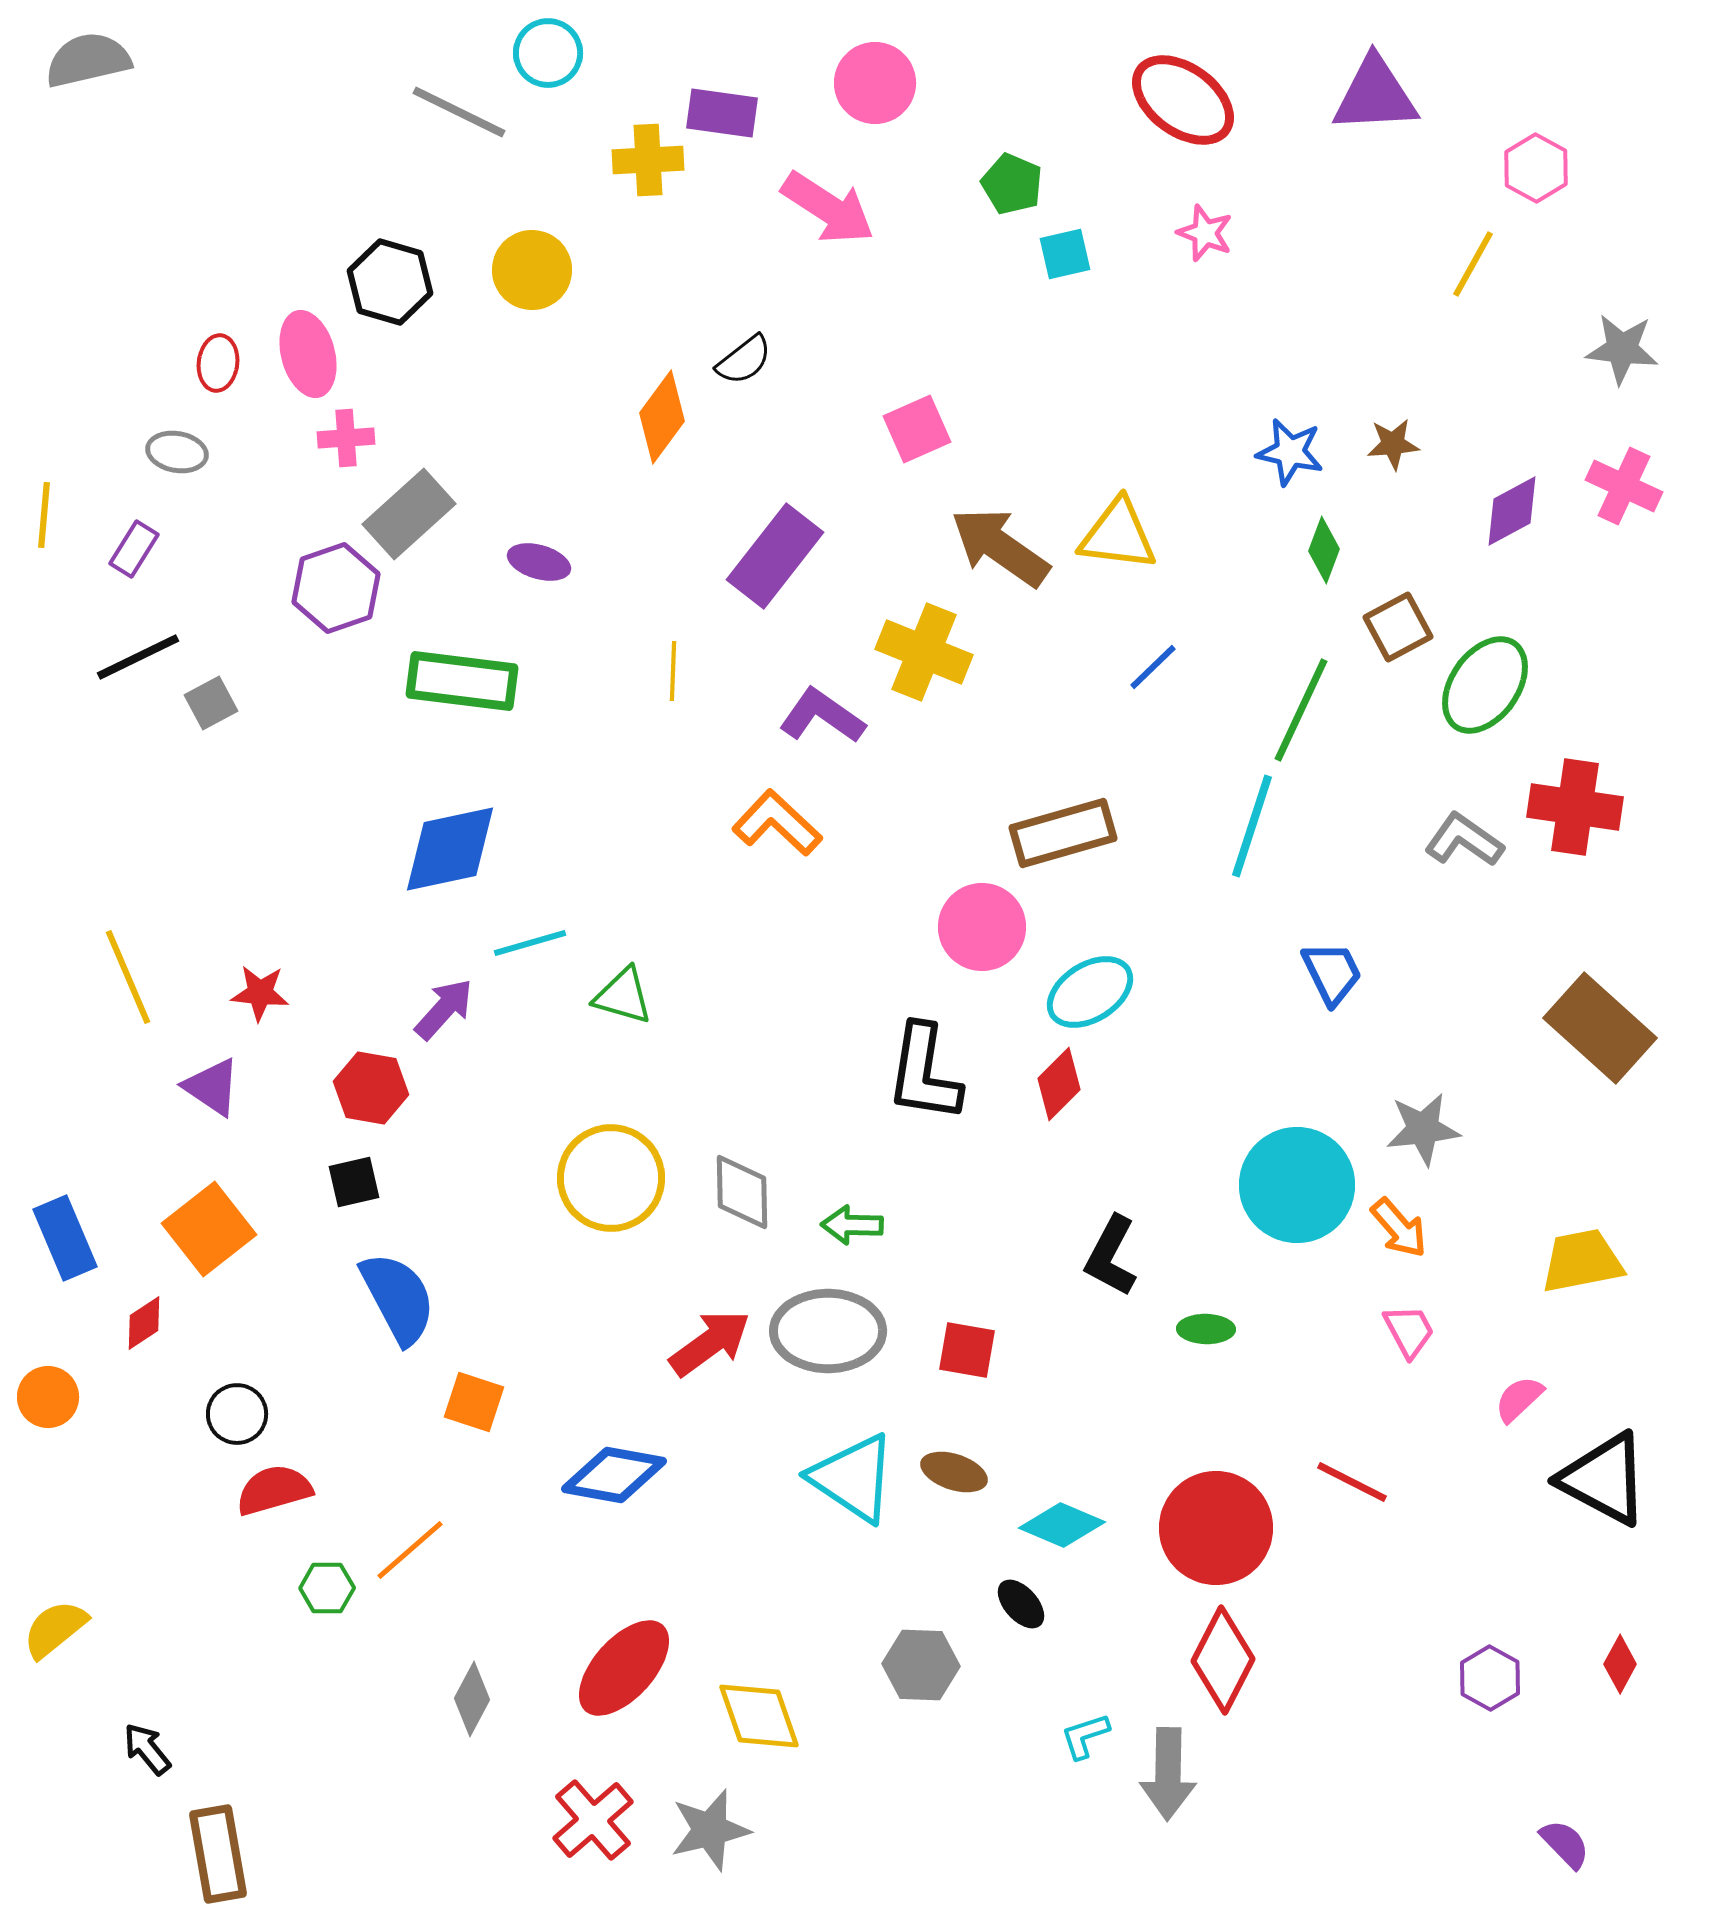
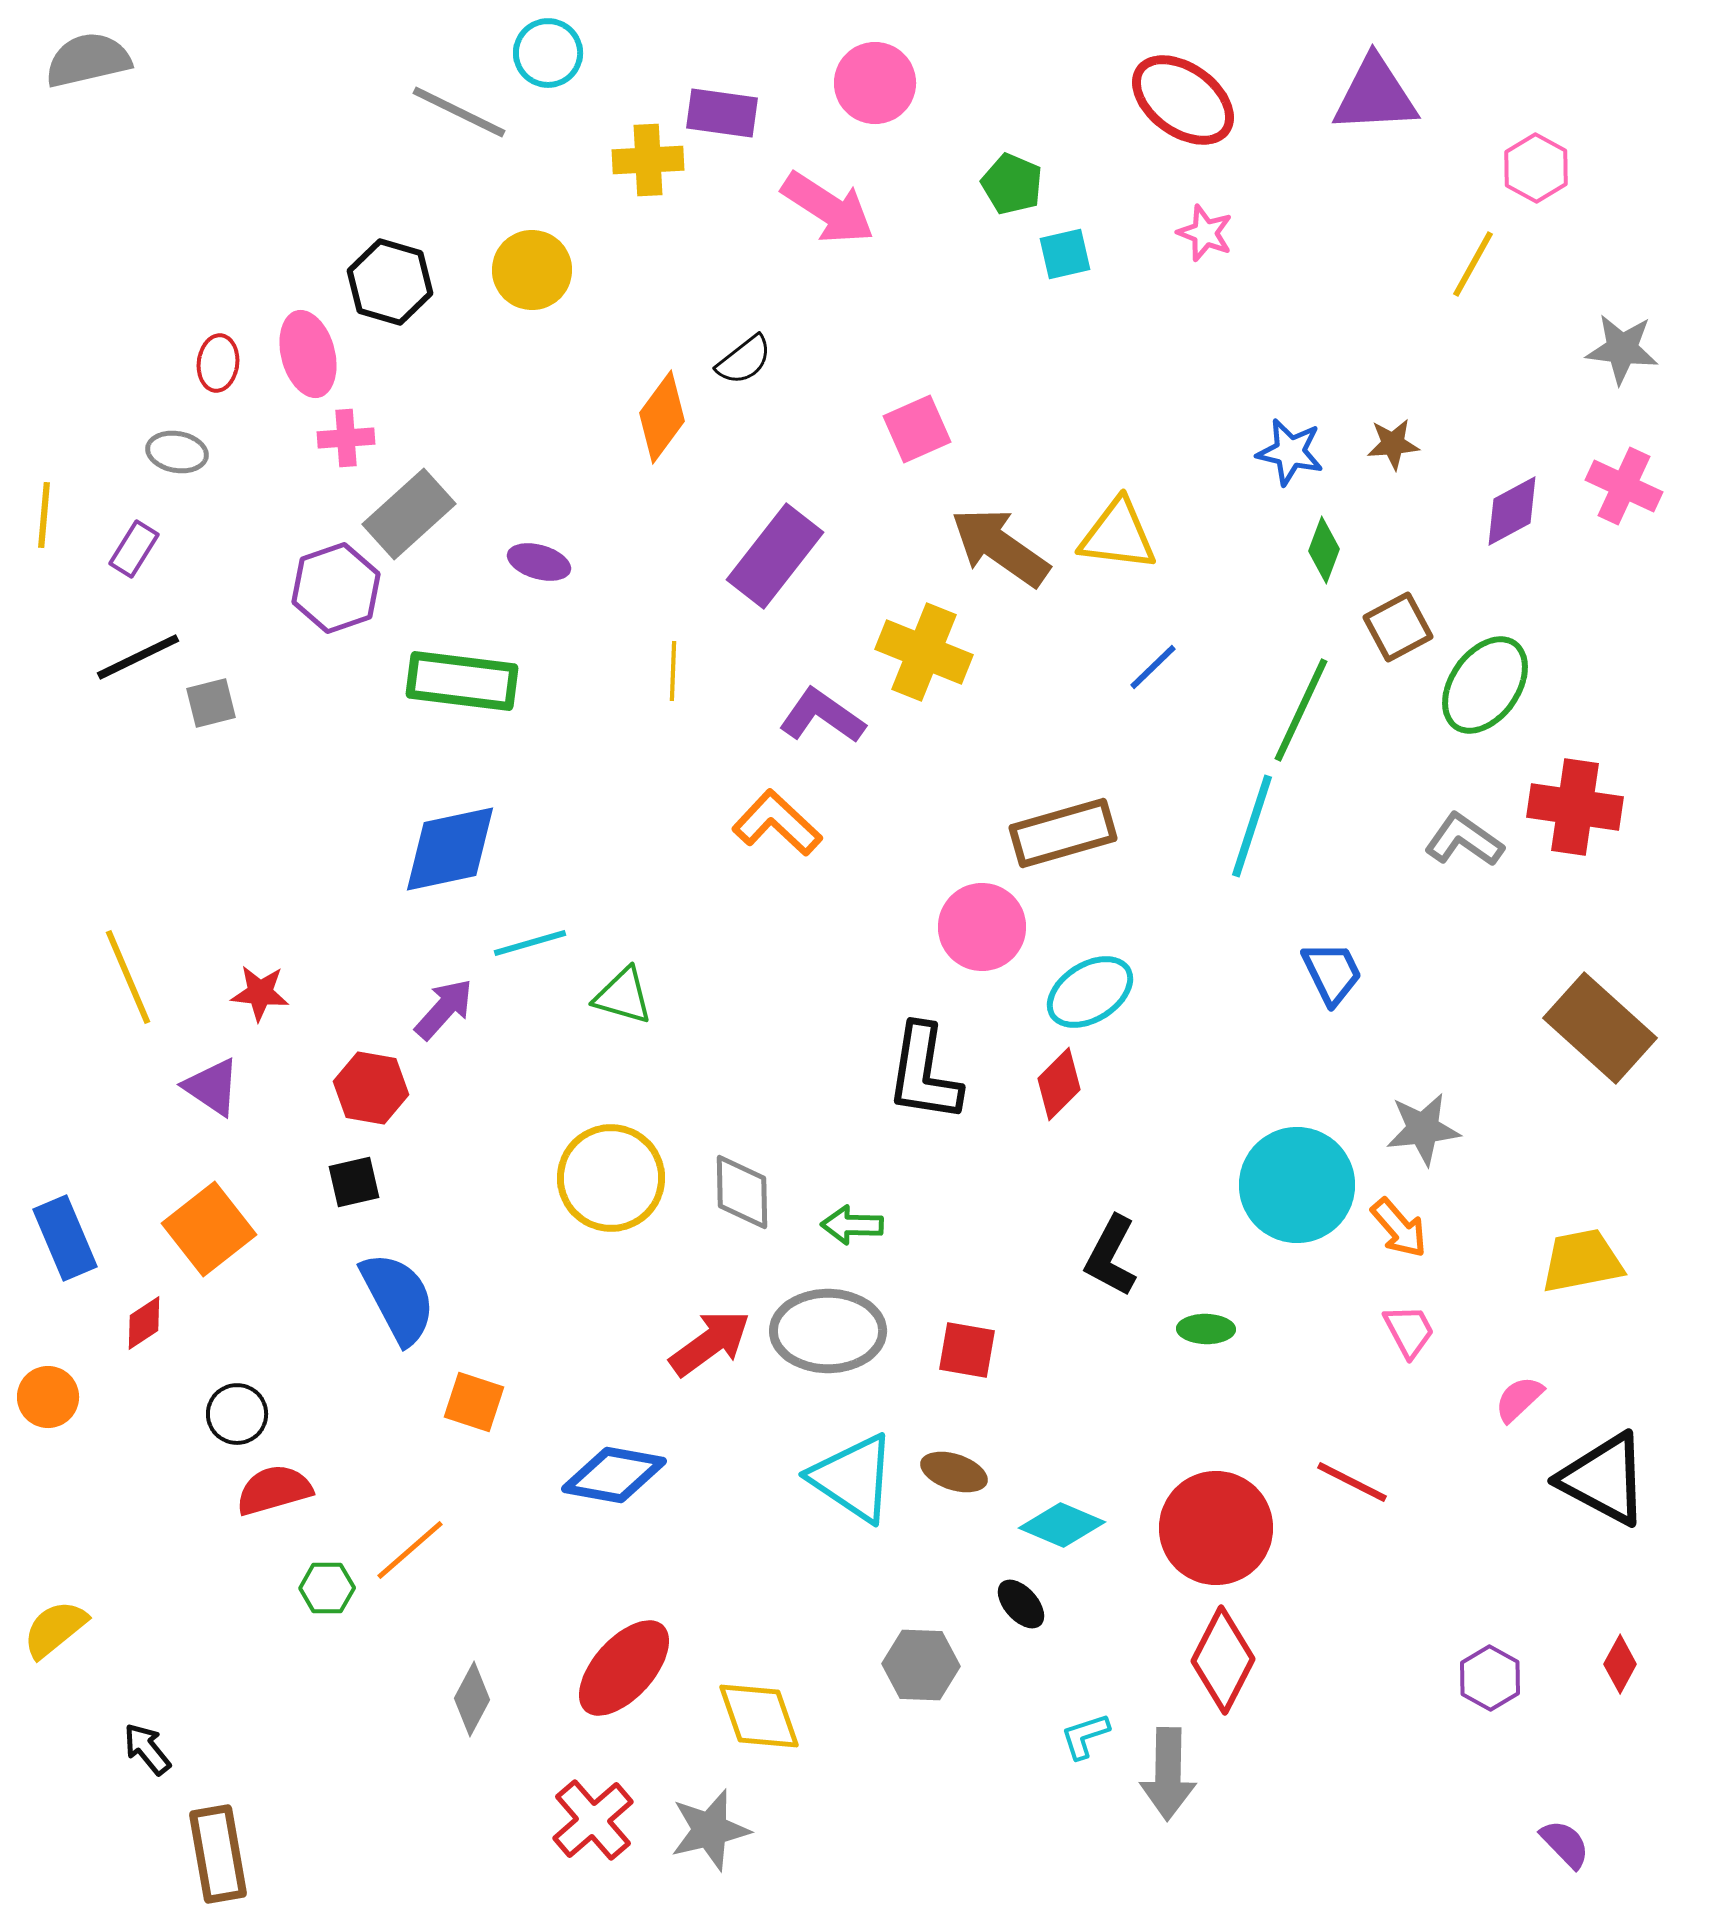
gray square at (211, 703): rotated 14 degrees clockwise
